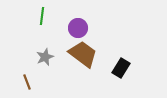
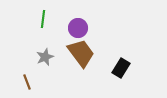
green line: moved 1 px right, 3 px down
brown trapezoid: moved 2 px left, 1 px up; rotated 16 degrees clockwise
